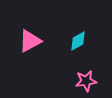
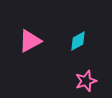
pink star: rotated 10 degrees counterclockwise
